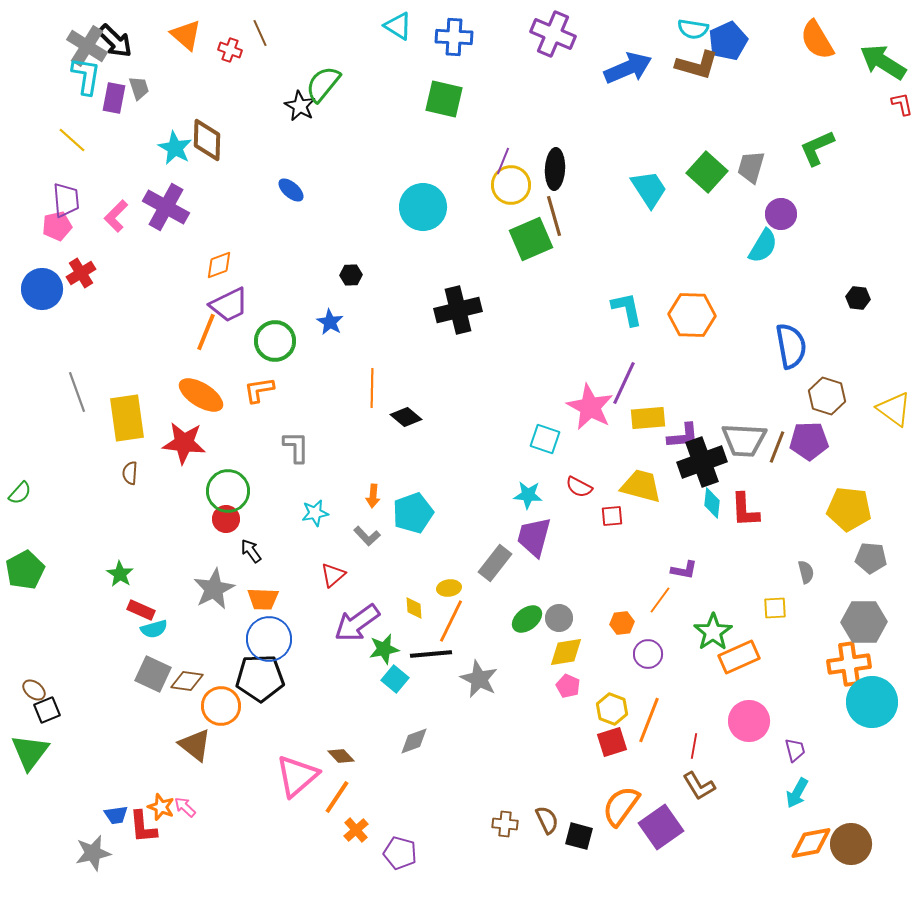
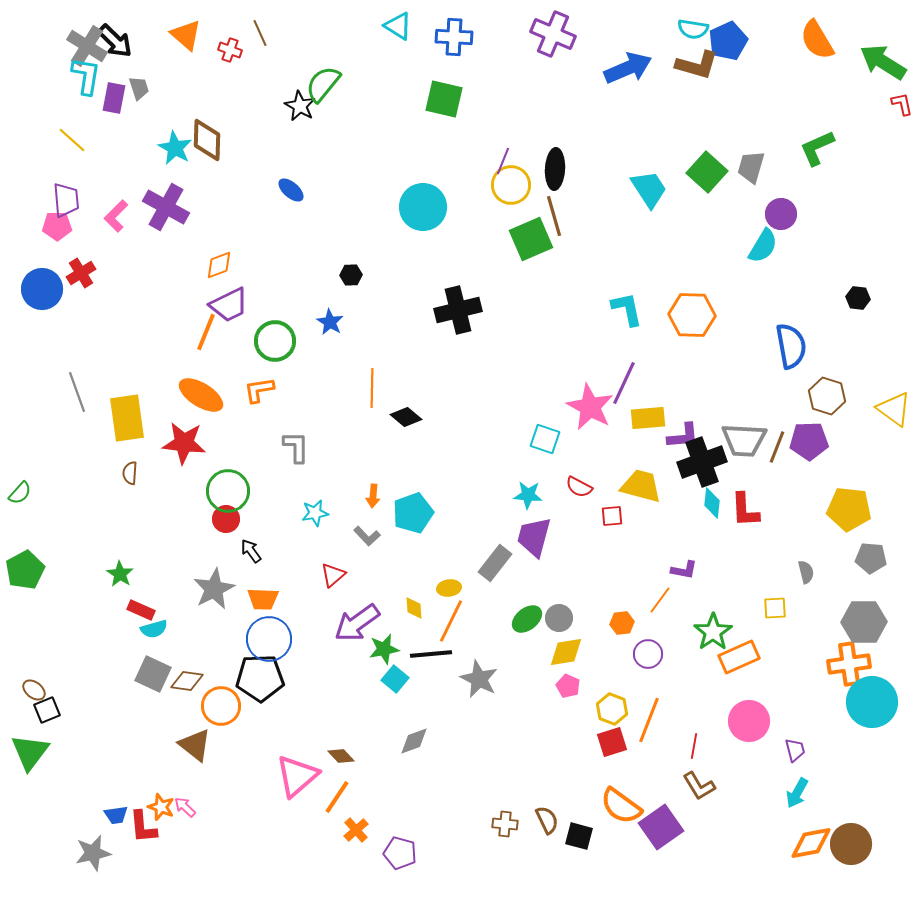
pink pentagon at (57, 226): rotated 12 degrees clockwise
orange semicircle at (621, 806): rotated 90 degrees counterclockwise
